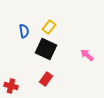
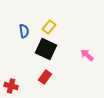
red rectangle: moved 1 px left, 2 px up
